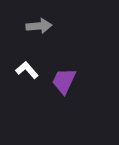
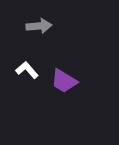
purple trapezoid: rotated 84 degrees counterclockwise
